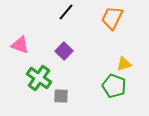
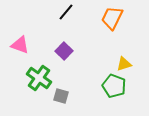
gray square: rotated 14 degrees clockwise
